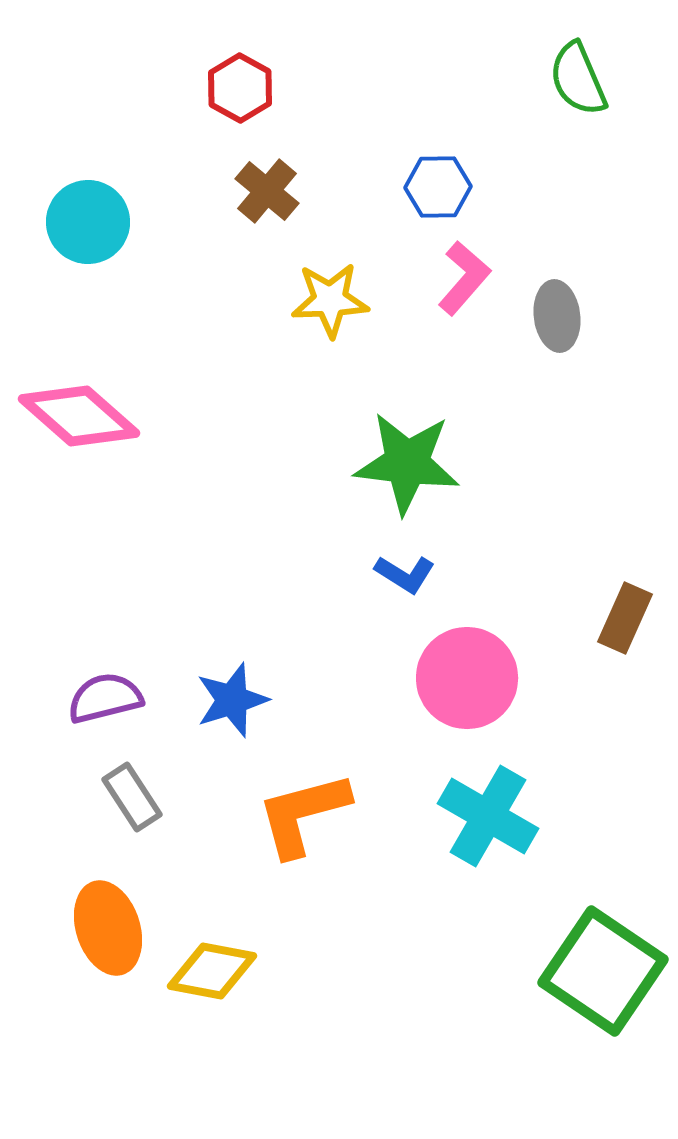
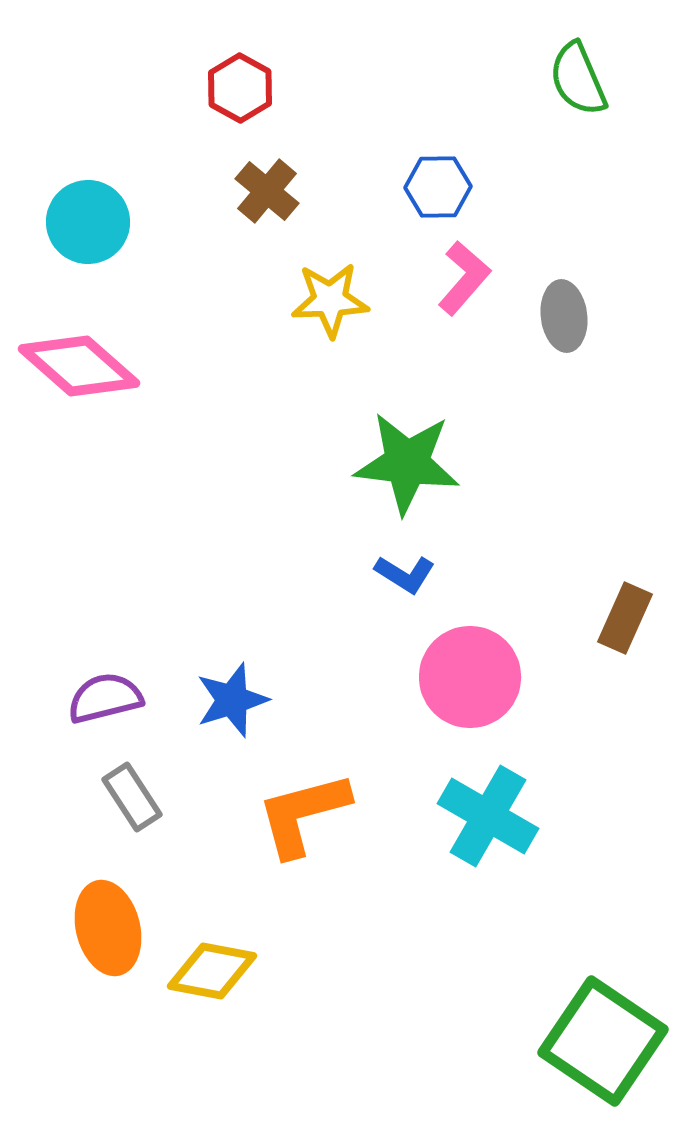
gray ellipse: moved 7 px right
pink diamond: moved 50 px up
pink circle: moved 3 px right, 1 px up
orange ellipse: rotated 4 degrees clockwise
green square: moved 70 px down
